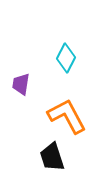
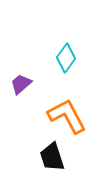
cyan diamond: rotated 8 degrees clockwise
purple trapezoid: rotated 40 degrees clockwise
